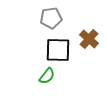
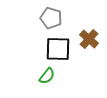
gray pentagon: rotated 25 degrees clockwise
black square: moved 1 px up
